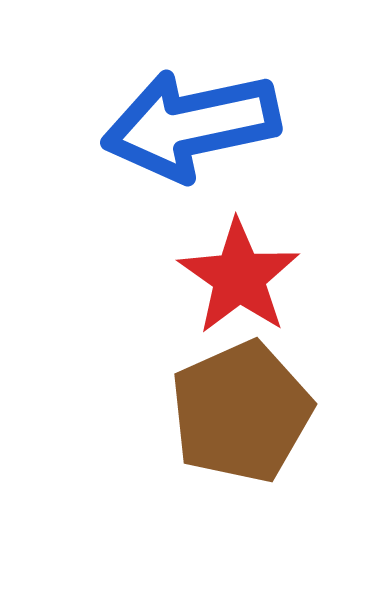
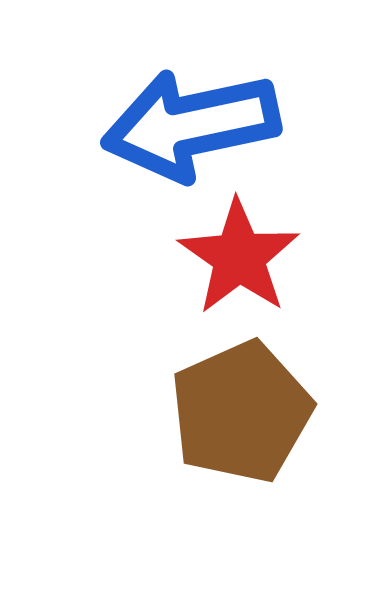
red star: moved 20 px up
